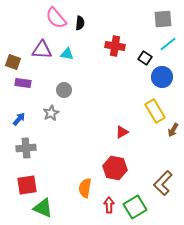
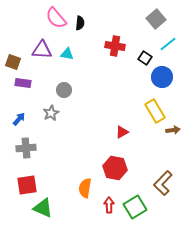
gray square: moved 7 px left; rotated 36 degrees counterclockwise
brown arrow: rotated 128 degrees counterclockwise
